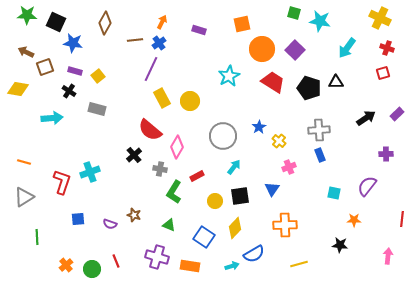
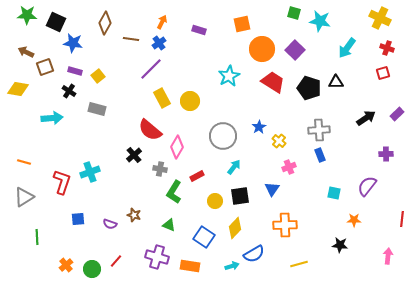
brown line at (135, 40): moved 4 px left, 1 px up; rotated 14 degrees clockwise
purple line at (151, 69): rotated 20 degrees clockwise
red line at (116, 261): rotated 64 degrees clockwise
